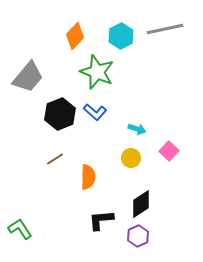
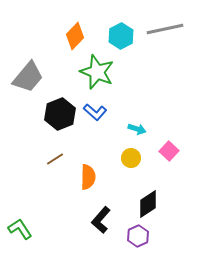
black diamond: moved 7 px right
black L-shape: rotated 44 degrees counterclockwise
